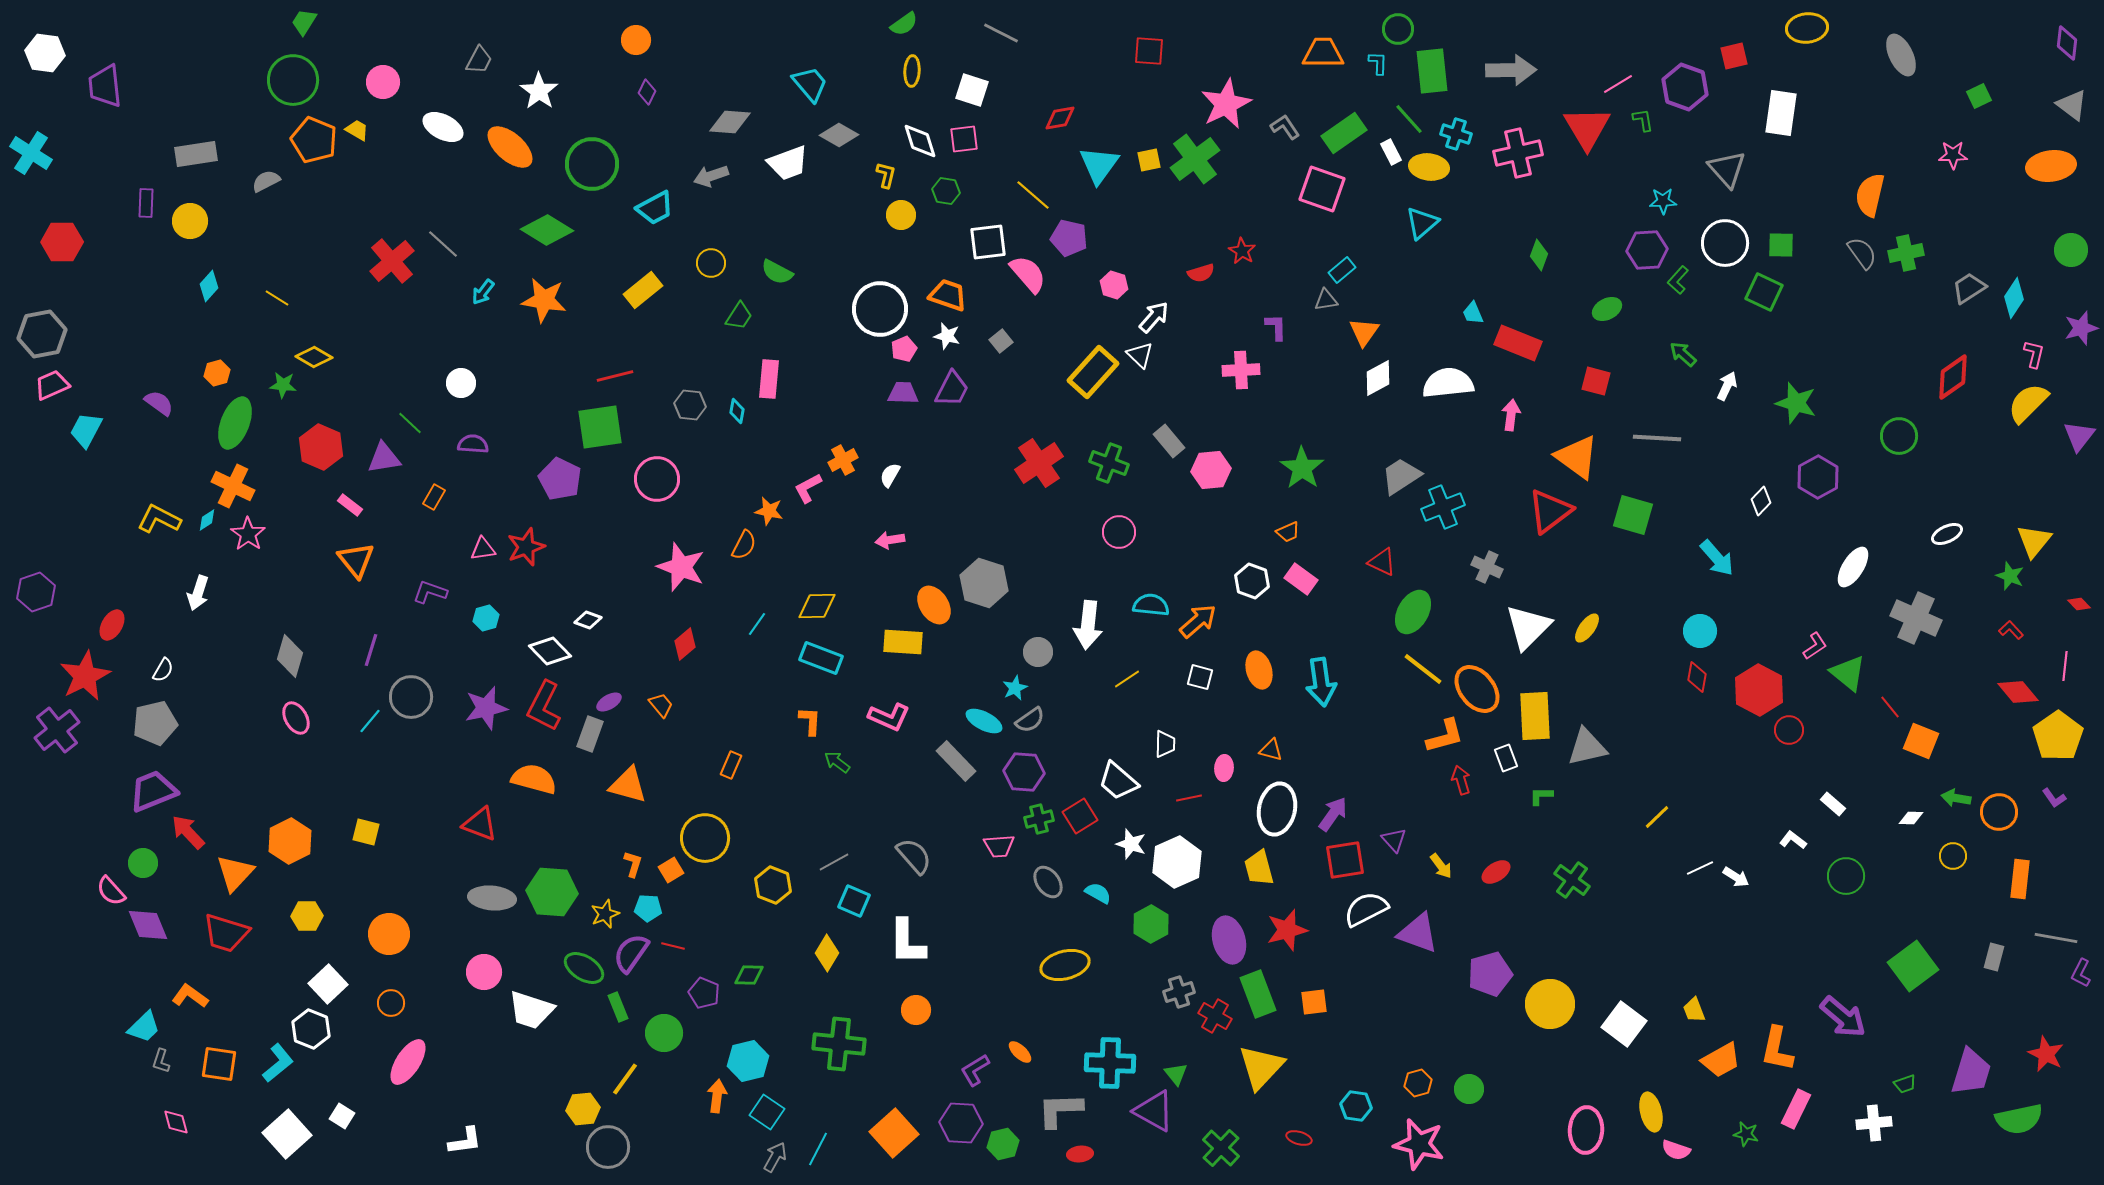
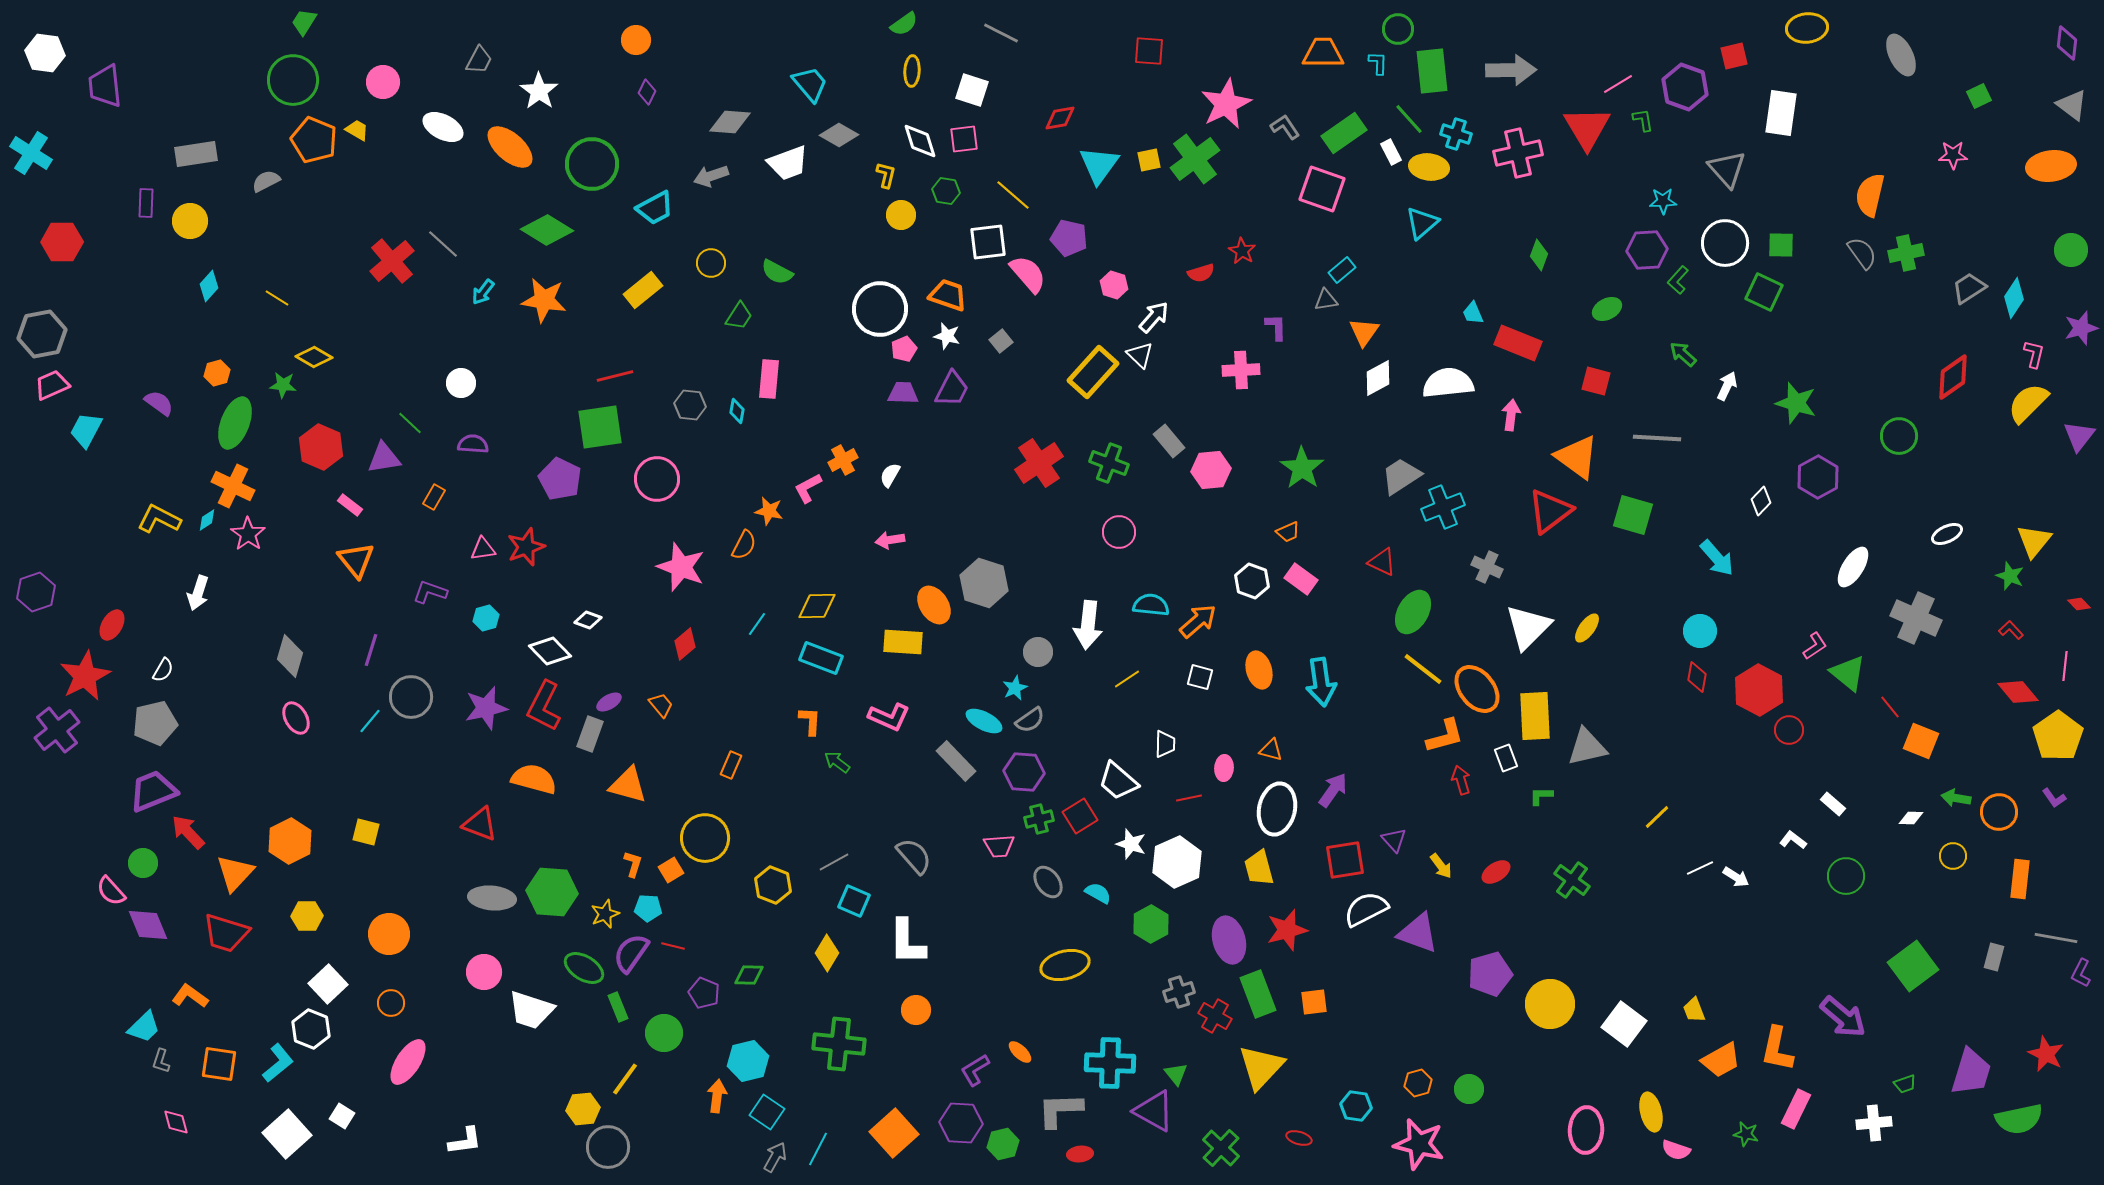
yellow line at (1033, 195): moved 20 px left
purple arrow at (1333, 814): moved 24 px up
